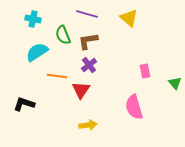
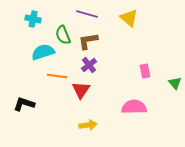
cyan semicircle: moved 6 px right; rotated 15 degrees clockwise
pink semicircle: rotated 105 degrees clockwise
